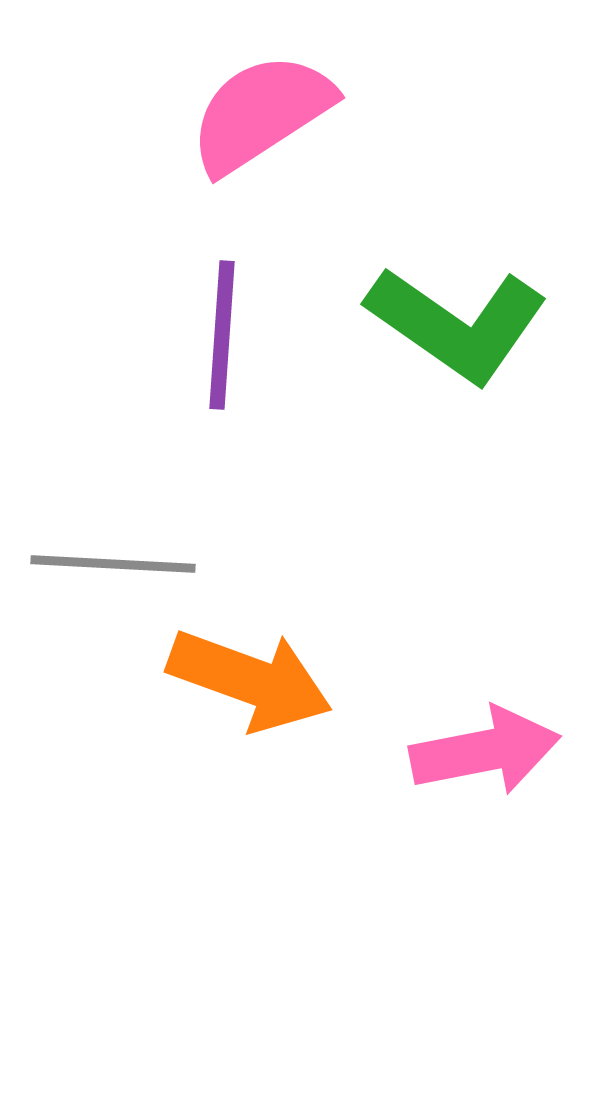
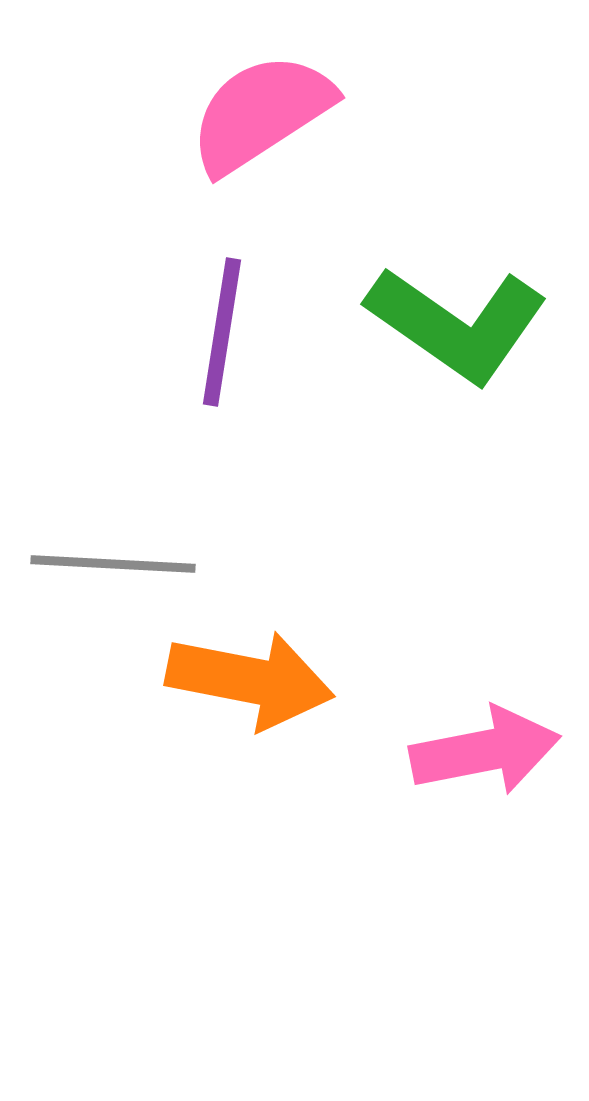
purple line: moved 3 px up; rotated 5 degrees clockwise
orange arrow: rotated 9 degrees counterclockwise
